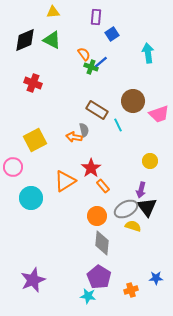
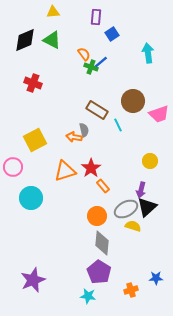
orange triangle: moved 10 px up; rotated 15 degrees clockwise
black triangle: rotated 25 degrees clockwise
purple pentagon: moved 5 px up
